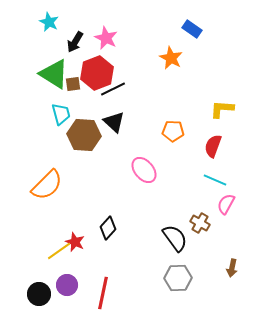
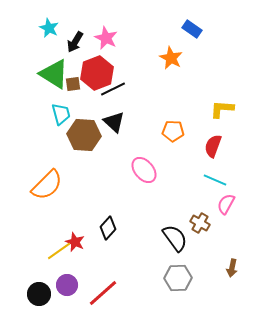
cyan star: moved 6 px down
red line: rotated 36 degrees clockwise
